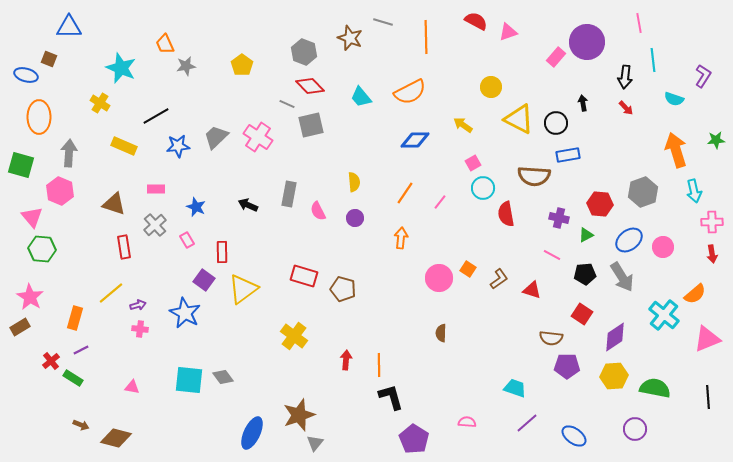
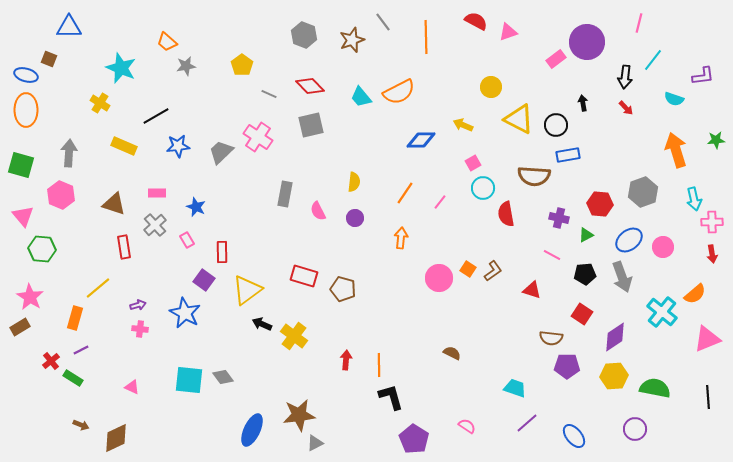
gray line at (383, 22): rotated 36 degrees clockwise
pink line at (639, 23): rotated 24 degrees clockwise
brown star at (350, 38): moved 2 px right, 2 px down; rotated 30 degrees clockwise
orange trapezoid at (165, 44): moved 2 px right, 2 px up; rotated 25 degrees counterclockwise
gray hexagon at (304, 52): moved 17 px up
pink rectangle at (556, 57): moved 2 px down; rotated 12 degrees clockwise
cyan line at (653, 60): rotated 45 degrees clockwise
purple L-shape at (703, 76): rotated 50 degrees clockwise
orange semicircle at (410, 92): moved 11 px left
gray line at (287, 104): moved 18 px left, 10 px up
orange ellipse at (39, 117): moved 13 px left, 7 px up
black circle at (556, 123): moved 2 px down
yellow arrow at (463, 125): rotated 12 degrees counterclockwise
gray trapezoid at (216, 137): moved 5 px right, 15 px down
blue diamond at (415, 140): moved 6 px right
yellow semicircle at (354, 182): rotated 12 degrees clockwise
pink rectangle at (156, 189): moved 1 px right, 4 px down
pink hexagon at (60, 191): moved 1 px right, 4 px down
cyan arrow at (694, 191): moved 8 px down
gray rectangle at (289, 194): moved 4 px left
black arrow at (248, 205): moved 14 px right, 119 px down
pink triangle at (32, 217): moved 9 px left, 1 px up
gray arrow at (622, 277): rotated 12 degrees clockwise
brown L-shape at (499, 279): moved 6 px left, 8 px up
yellow triangle at (243, 289): moved 4 px right, 1 px down
yellow line at (111, 293): moved 13 px left, 5 px up
cyan cross at (664, 315): moved 2 px left, 3 px up
brown semicircle at (441, 333): moved 11 px right, 20 px down; rotated 114 degrees clockwise
pink triangle at (132, 387): rotated 14 degrees clockwise
brown star at (299, 415): rotated 12 degrees clockwise
pink semicircle at (467, 422): moved 4 px down; rotated 30 degrees clockwise
blue ellipse at (252, 433): moved 3 px up
blue ellipse at (574, 436): rotated 15 degrees clockwise
brown diamond at (116, 438): rotated 40 degrees counterclockwise
gray triangle at (315, 443): rotated 24 degrees clockwise
